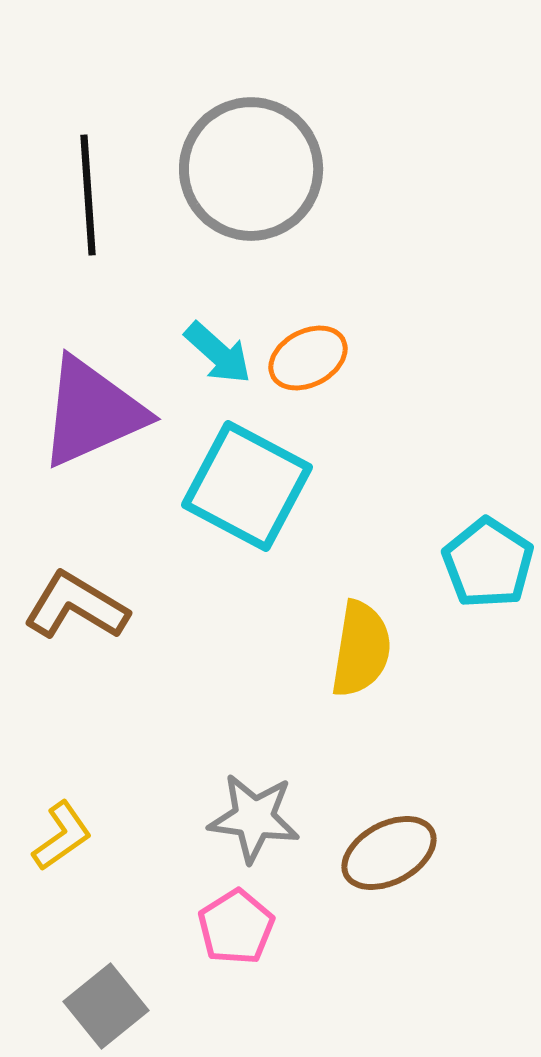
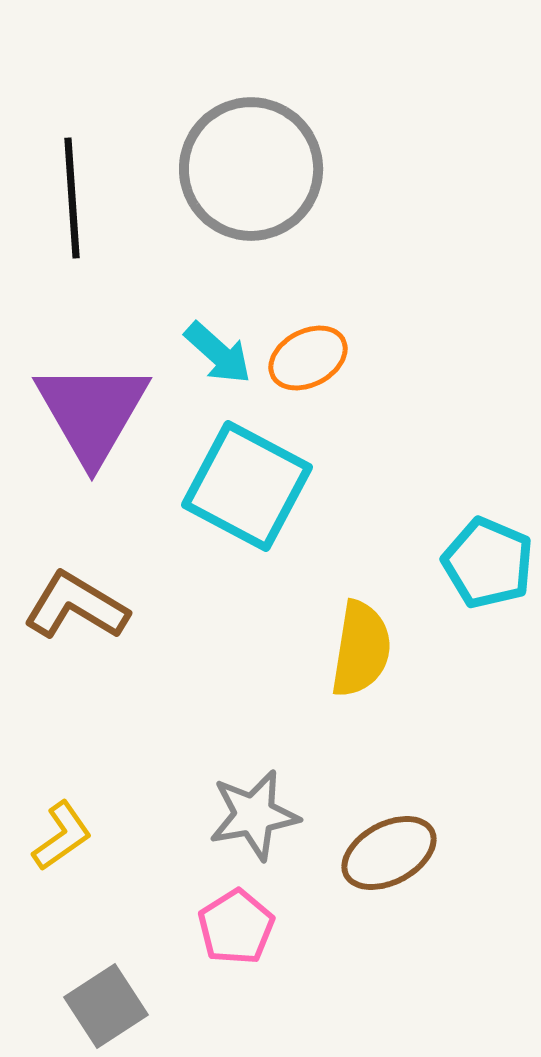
black line: moved 16 px left, 3 px down
purple triangle: rotated 36 degrees counterclockwise
cyan pentagon: rotated 10 degrees counterclockwise
gray star: moved 3 px up; rotated 18 degrees counterclockwise
gray square: rotated 6 degrees clockwise
